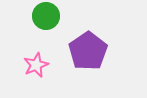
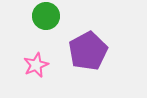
purple pentagon: rotated 6 degrees clockwise
